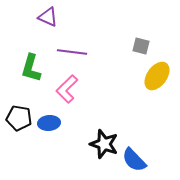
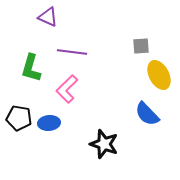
gray square: rotated 18 degrees counterclockwise
yellow ellipse: moved 2 px right, 1 px up; rotated 64 degrees counterclockwise
blue semicircle: moved 13 px right, 46 px up
